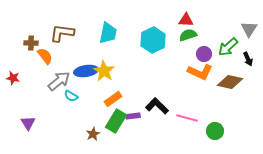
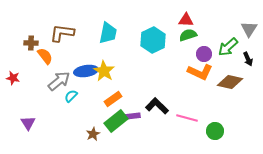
cyan semicircle: rotated 104 degrees clockwise
green rectangle: rotated 20 degrees clockwise
